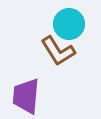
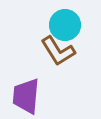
cyan circle: moved 4 px left, 1 px down
